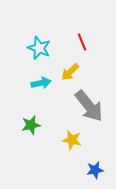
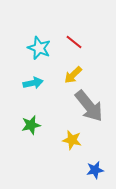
red line: moved 8 px left; rotated 30 degrees counterclockwise
yellow arrow: moved 3 px right, 3 px down
cyan arrow: moved 8 px left
